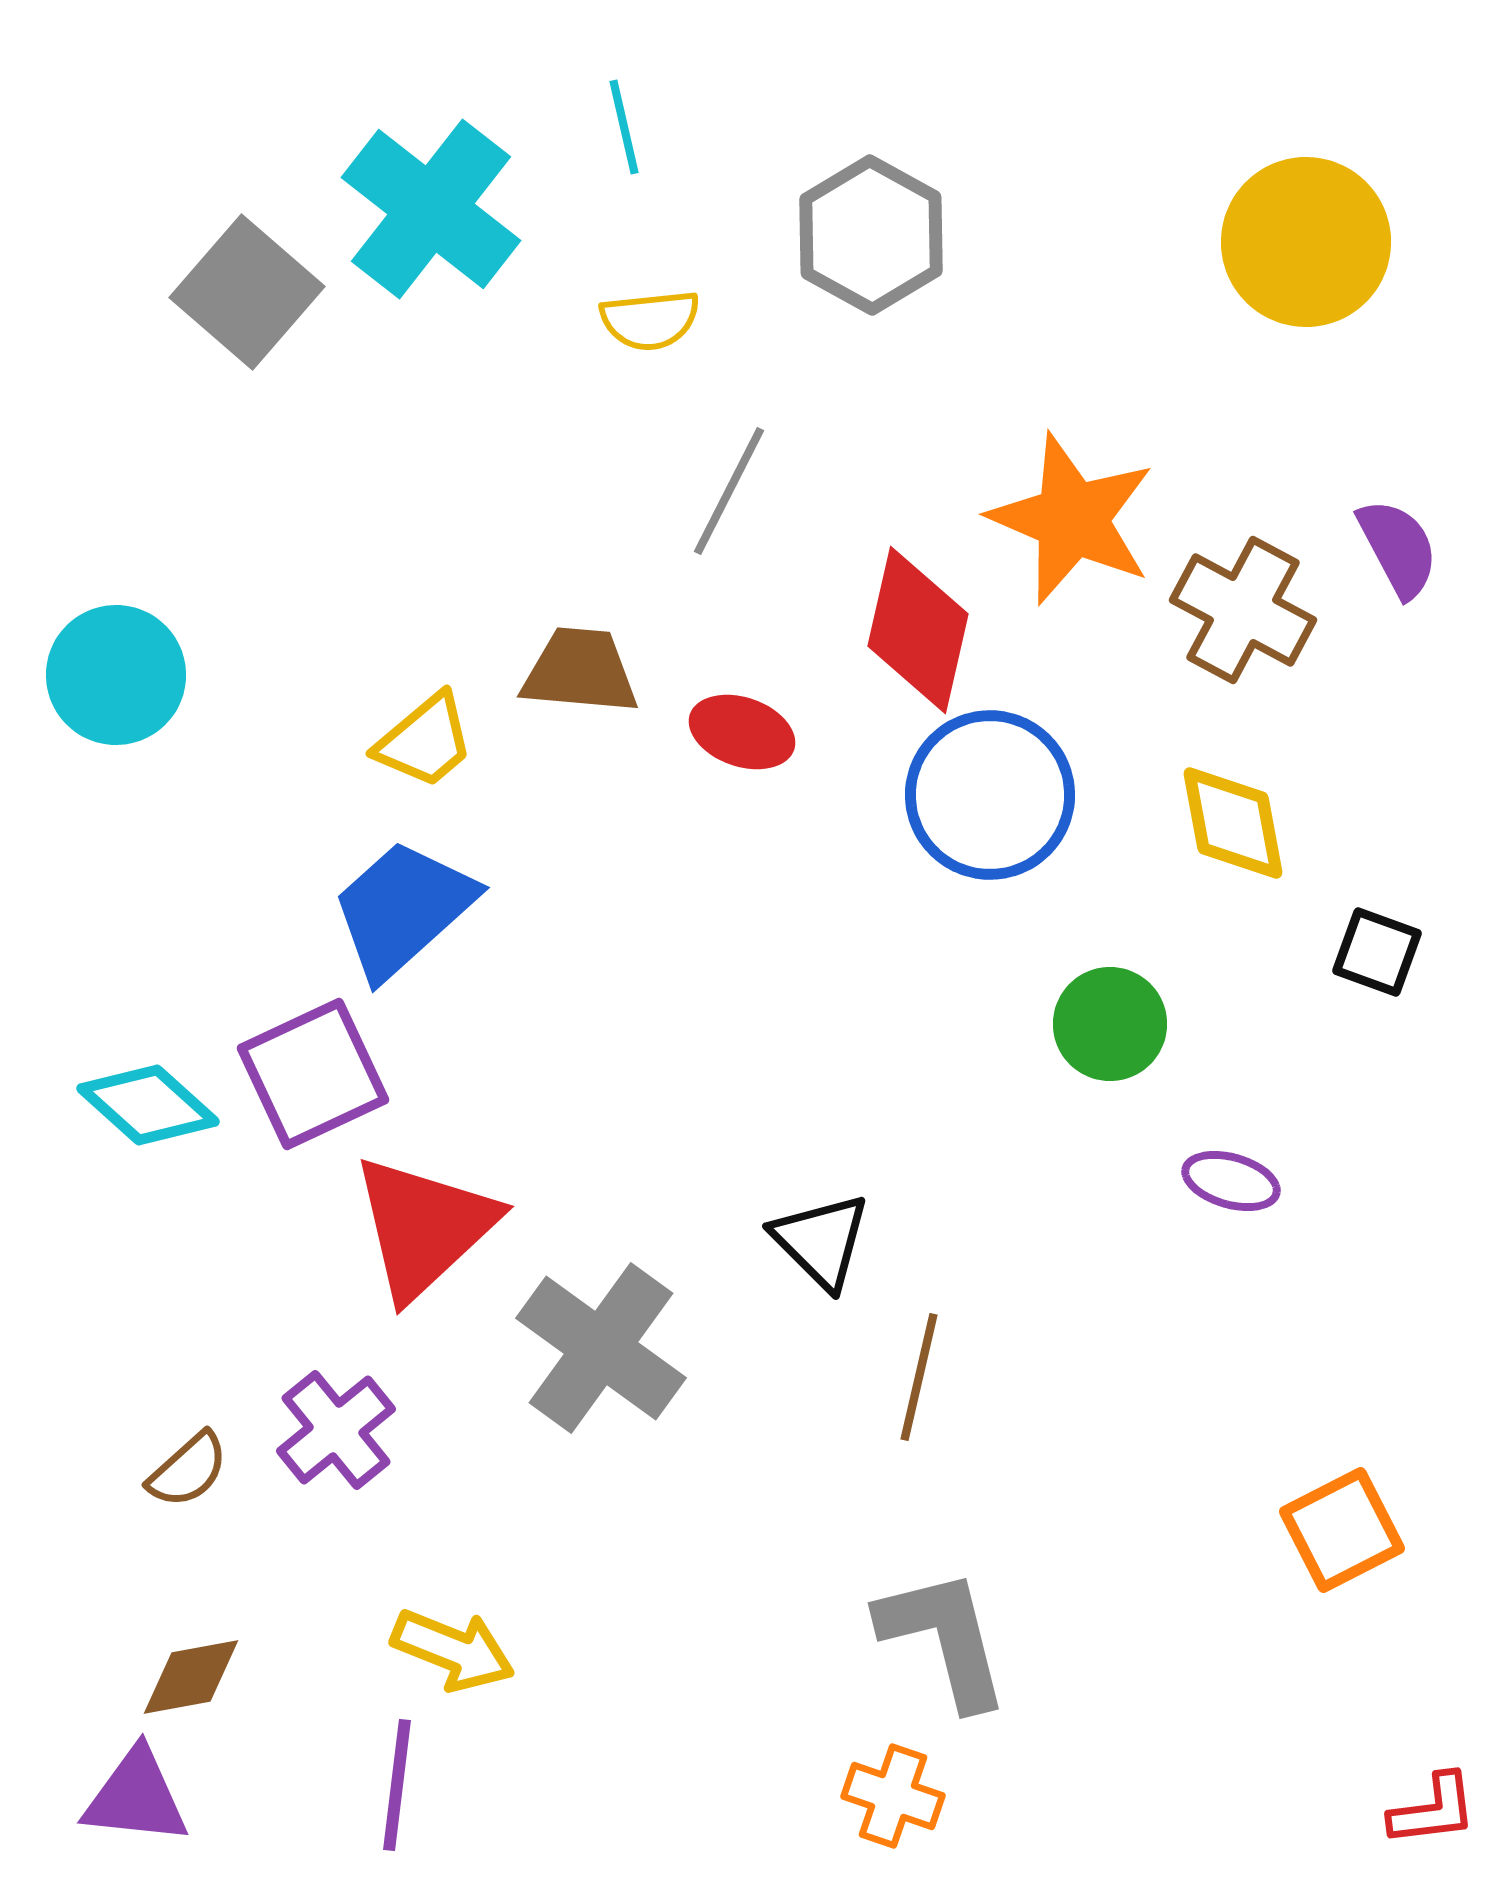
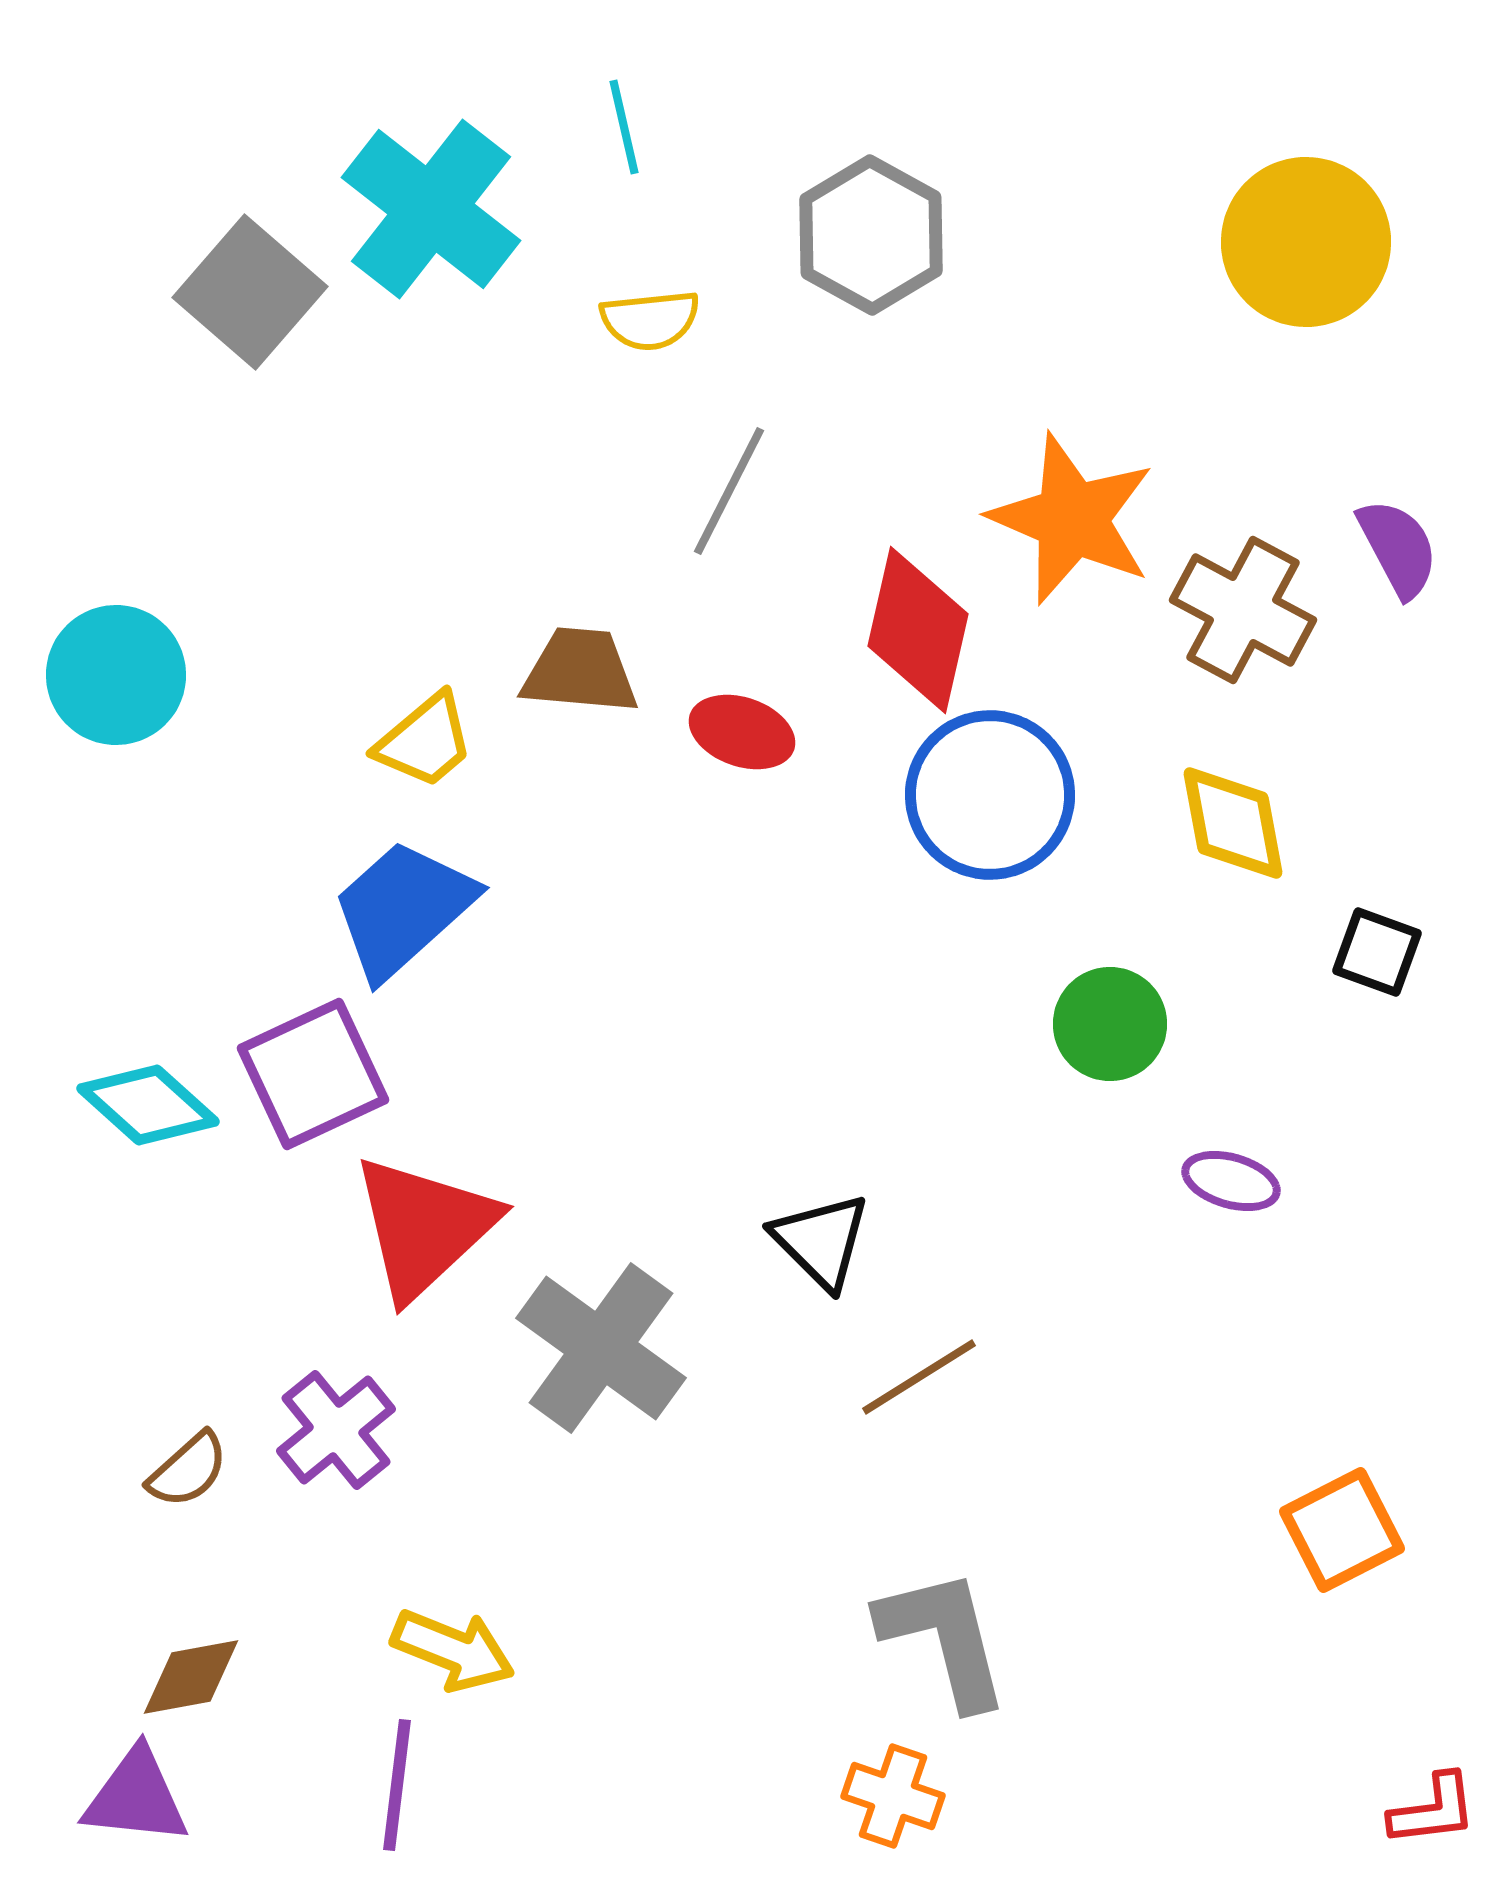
gray square: moved 3 px right
brown line: rotated 45 degrees clockwise
